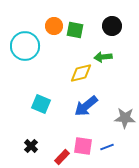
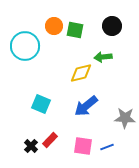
red rectangle: moved 12 px left, 17 px up
